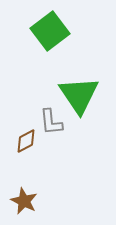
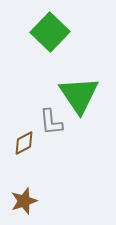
green square: moved 1 px down; rotated 9 degrees counterclockwise
brown diamond: moved 2 px left, 2 px down
brown star: rotated 28 degrees clockwise
